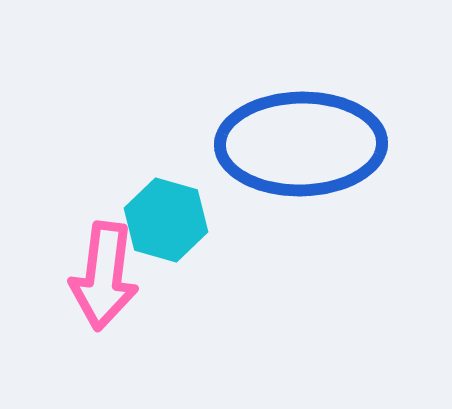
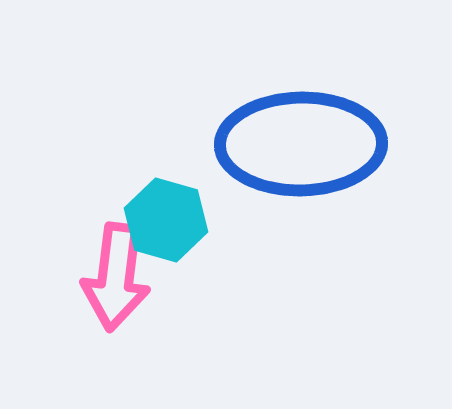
pink arrow: moved 12 px right, 1 px down
